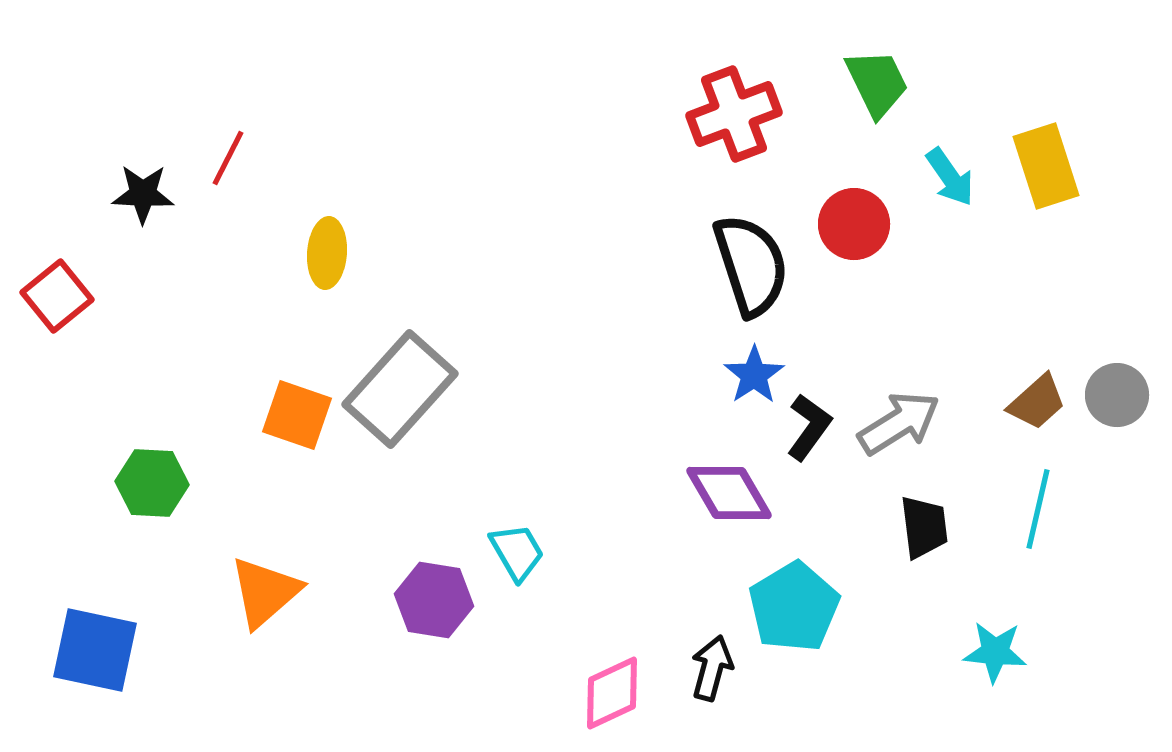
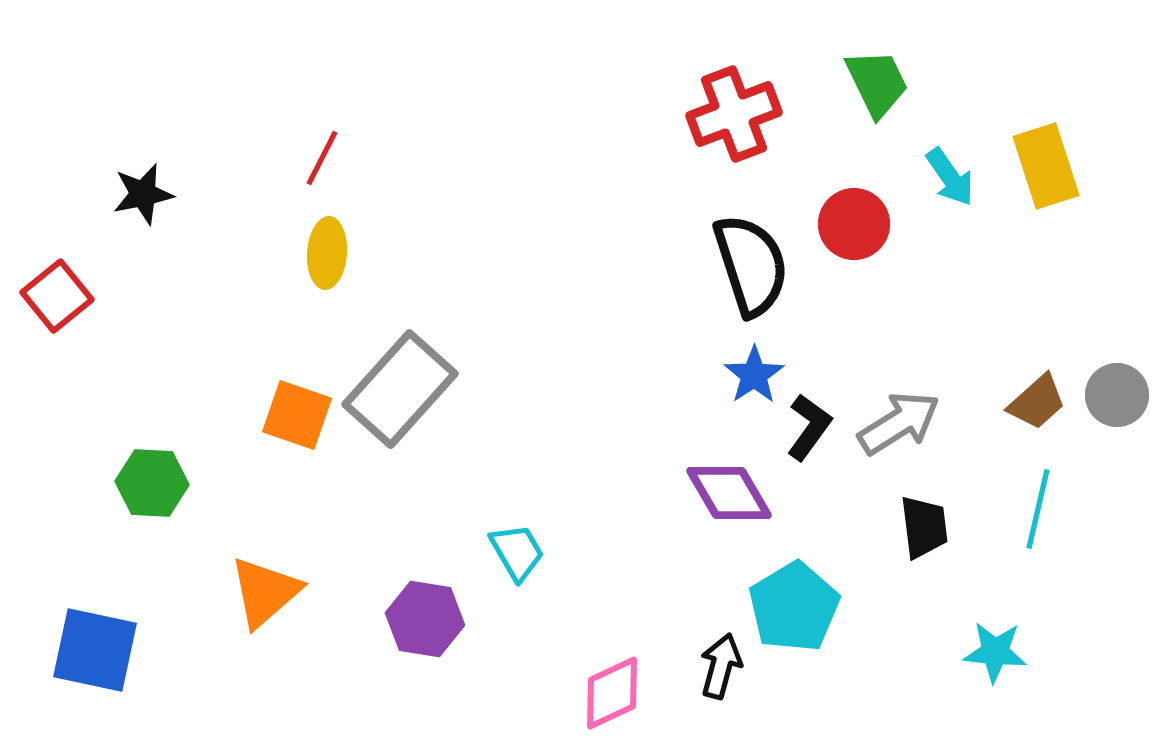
red line: moved 94 px right
black star: rotated 14 degrees counterclockwise
purple hexagon: moved 9 px left, 19 px down
black arrow: moved 9 px right, 2 px up
